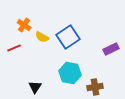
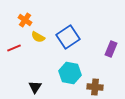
orange cross: moved 1 px right, 5 px up
yellow semicircle: moved 4 px left
purple rectangle: rotated 42 degrees counterclockwise
brown cross: rotated 14 degrees clockwise
